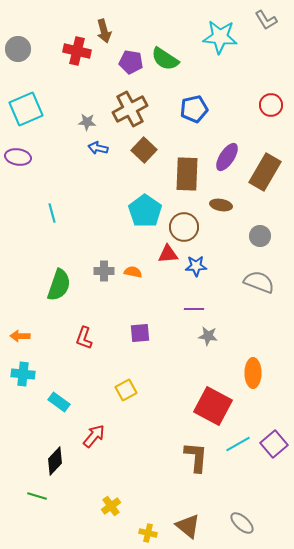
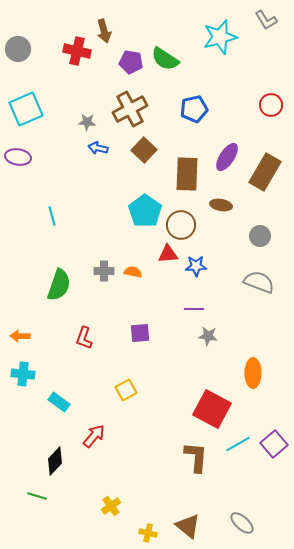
cyan star at (220, 37): rotated 20 degrees counterclockwise
cyan line at (52, 213): moved 3 px down
brown circle at (184, 227): moved 3 px left, 2 px up
red square at (213, 406): moved 1 px left, 3 px down
